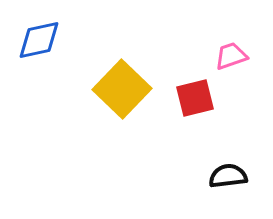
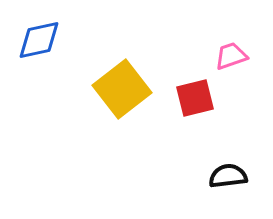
yellow square: rotated 8 degrees clockwise
